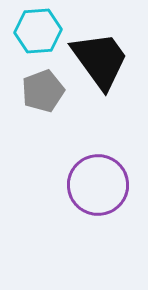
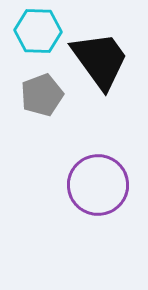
cyan hexagon: rotated 6 degrees clockwise
gray pentagon: moved 1 px left, 4 px down
